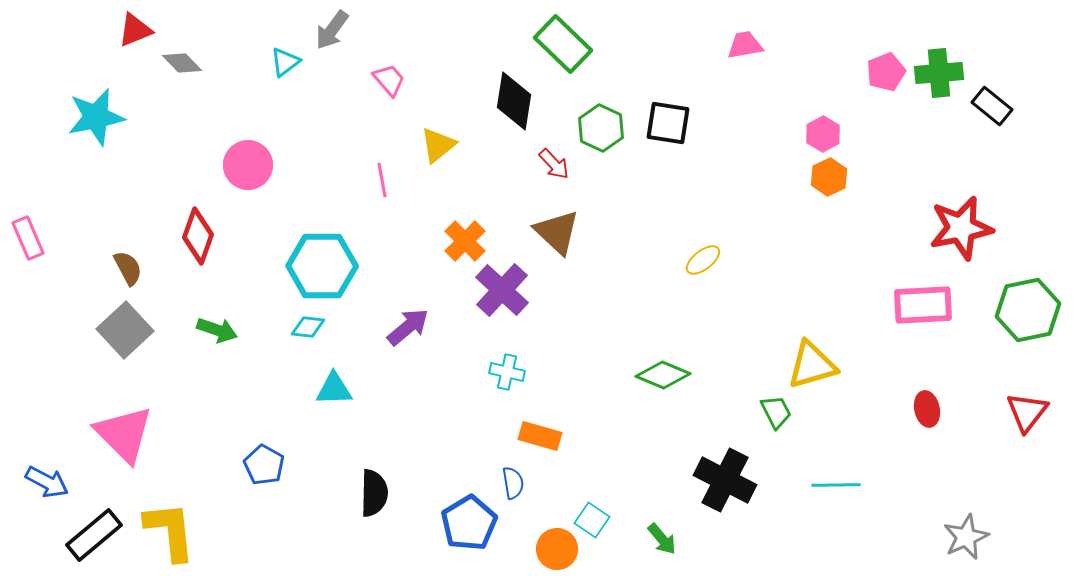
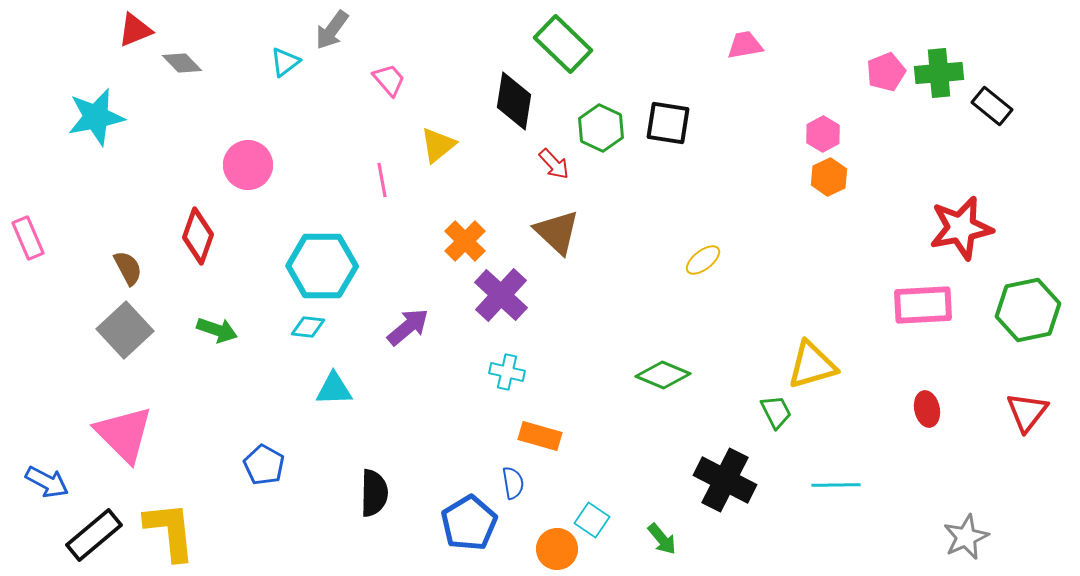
purple cross at (502, 290): moved 1 px left, 5 px down
